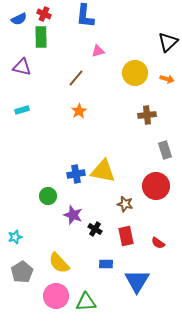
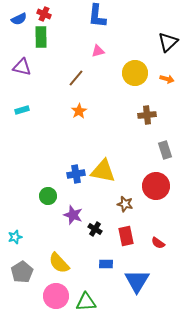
blue L-shape: moved 12 px right
